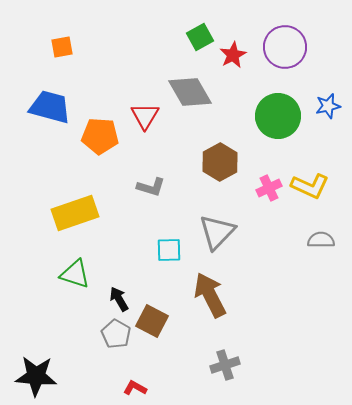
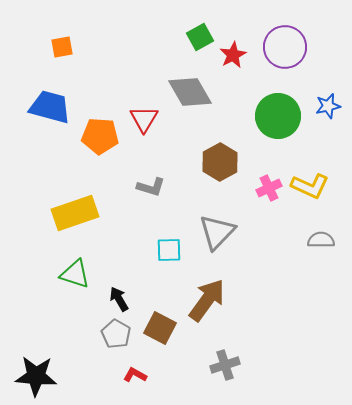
red triangle: moved 1 px left, 3 px down
brown arrow: moved 3 px left, 5 px down; rotated 63 degrees clockwise
brown square: moved 8 px right, 7 px down
red L-shape: moved 13 px up
